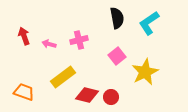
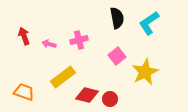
red circle: moved 1 px left, 2 px down
